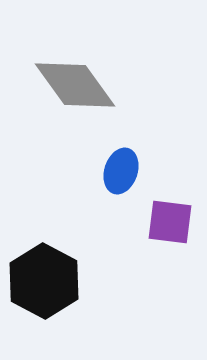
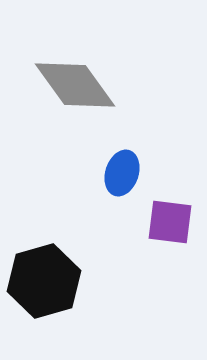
blue ellipse: moved 1 px right, 2 px down
black hexagon: rotated 16 degrees clockwise
